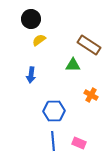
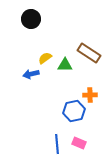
yellow semicircle: moved 6 px right, 18 px down
brown rectangle: moved 8 px down
green triangle: moved 8 px left
blue arrow: moved 1 px up; rotated 70 degrees clockwise
orange cross: moved 1 px left; rotated 32 degrees counterclockwise
blue hexagon: moved 20 px right; rotated 10 degrees counterclockwise
blue line: moved 4 px right, 3 px down
